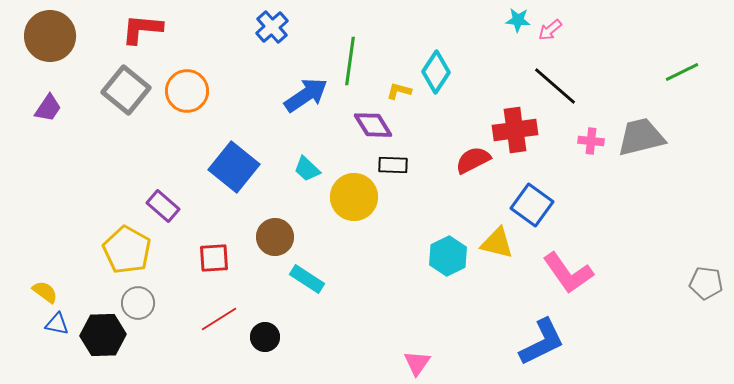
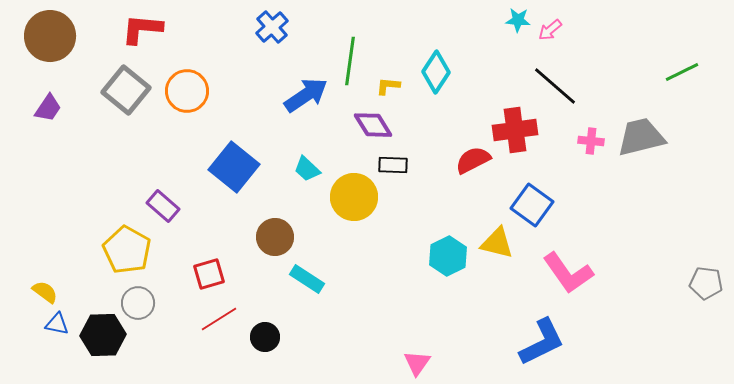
yellow L-shape at (399, 91): moved 11 px left, 5 px up; rotated 10 degrees counterclockwise
red square at (214, 258): moved 5 px left, 16 px down; rotated 12 degrees counterclockwise
